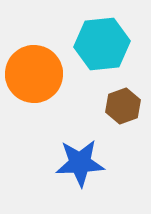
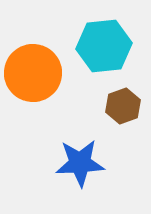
cyan hexagon: moved 2 px right, 2 px down
orange circle: moved 1 px left, 1 px up
